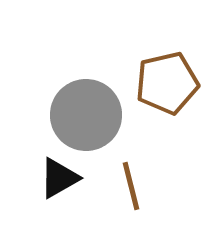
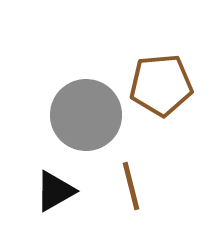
brown pentagon: moved 6 px left, 2 px down; rotated 8 degrees clockwise
black triangle: moved 4 px left, 13 px down
